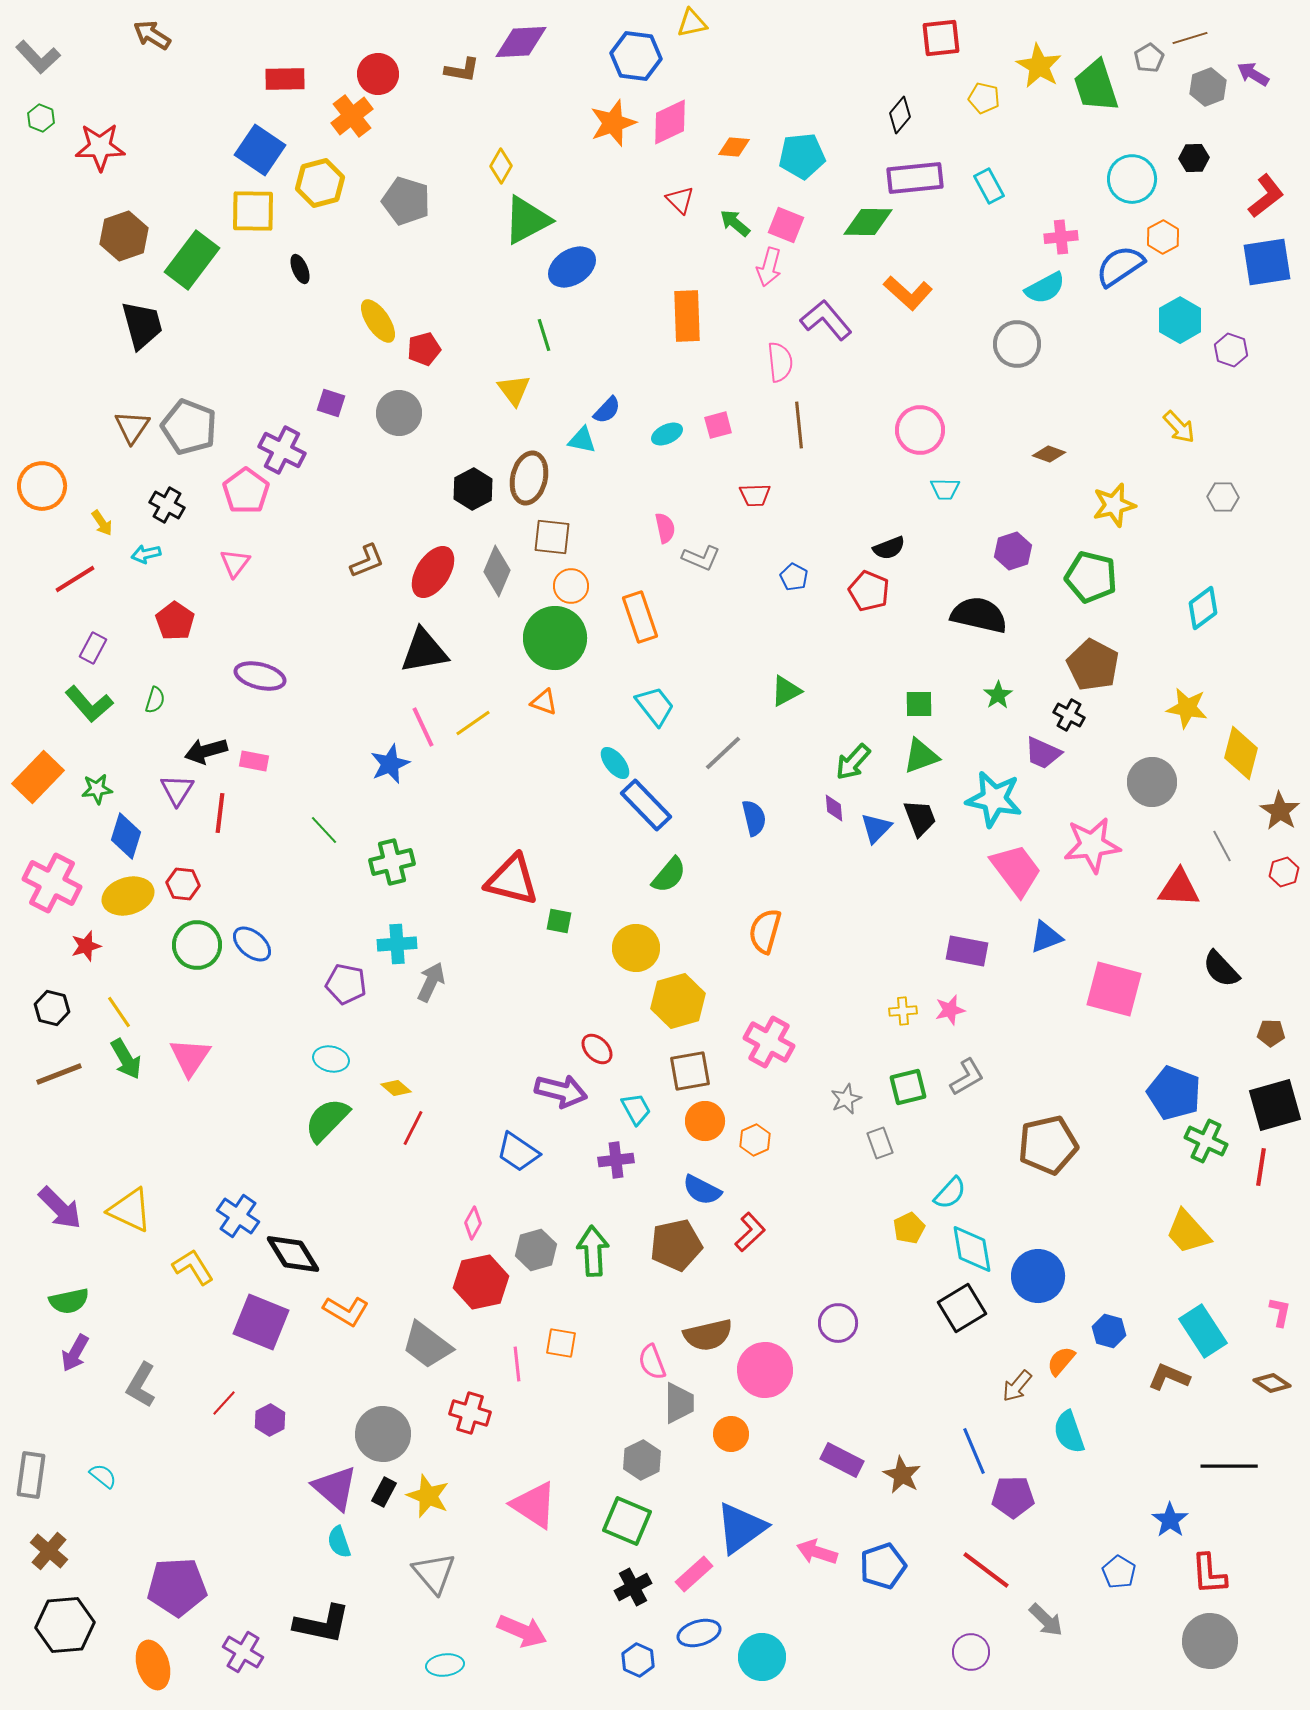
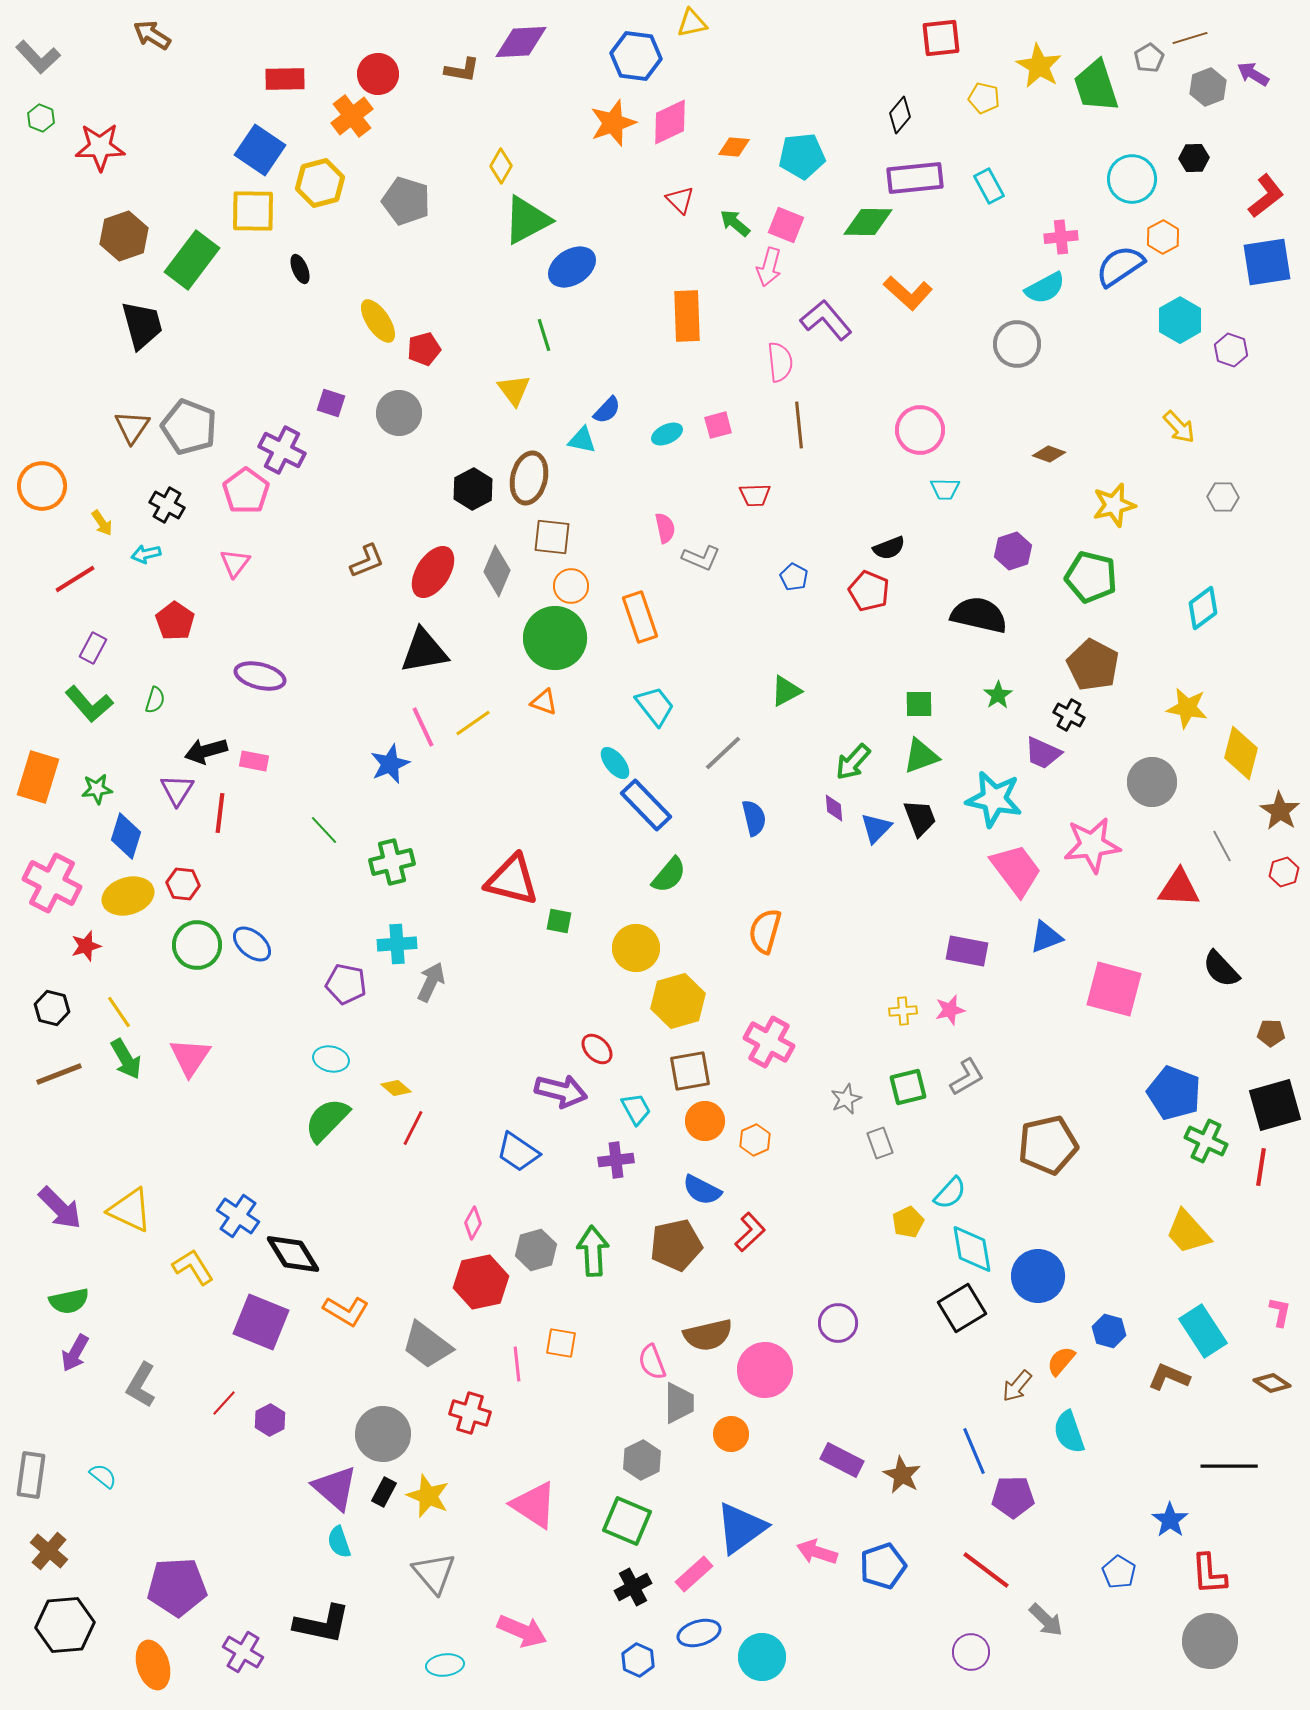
orange rectangle at (38, 777): rotated 27 degrees counterclockwise
yellow pentagon at (909, 1228): moved 1 px left, 6 px up
